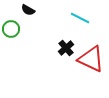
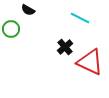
black cross: moved 1 px left, 1 px up
red triangle: moved 1 px left, 3 px down
